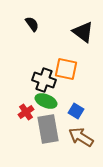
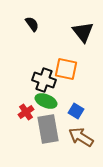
black triangle: rotated 15 degrees clockwise
